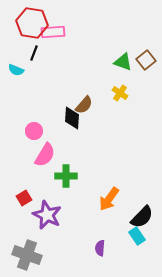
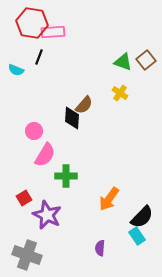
black line: moved 5 px right, 4 px down
